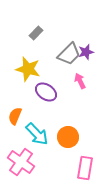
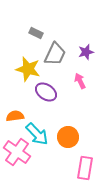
gray rectangle: rotated 72 degrees clockwise
gray trapezoid: moved 14 px left; rotated 20 degrees counterclockwise
orange semicircle: rotated 60 degrees clockwise
pink cross: moved 4 px left, 10 px up
